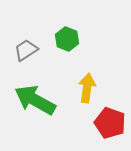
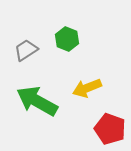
yellow arrow: rotated 120 degrees counterclockwise
green arrow: moved 2 px right, 1 px down
red pentagon: moved 6 px down
